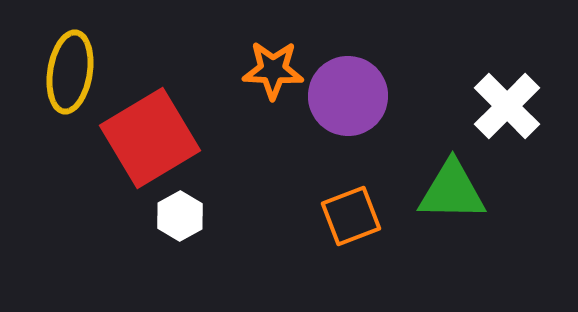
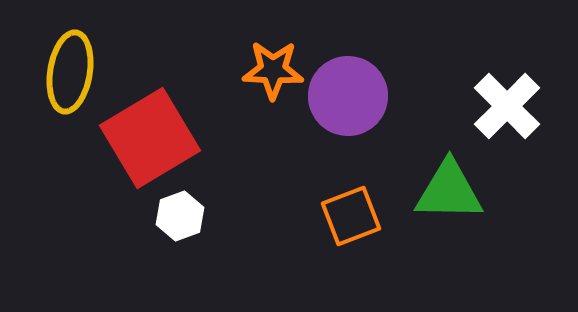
green triangle: moved 3 px left
white hexagon: rotated 9 degrees clockwise
